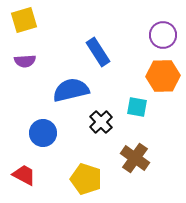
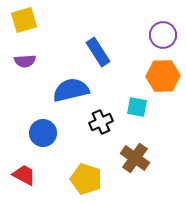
black cross: rotated 20 degrees clockwise
